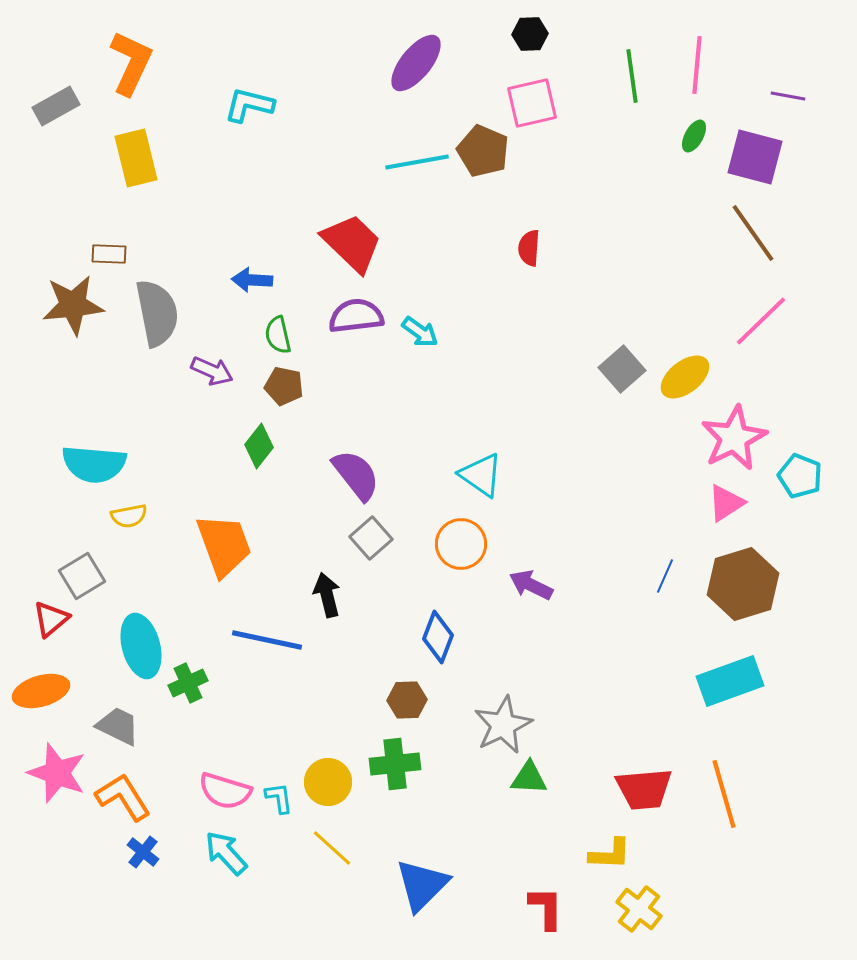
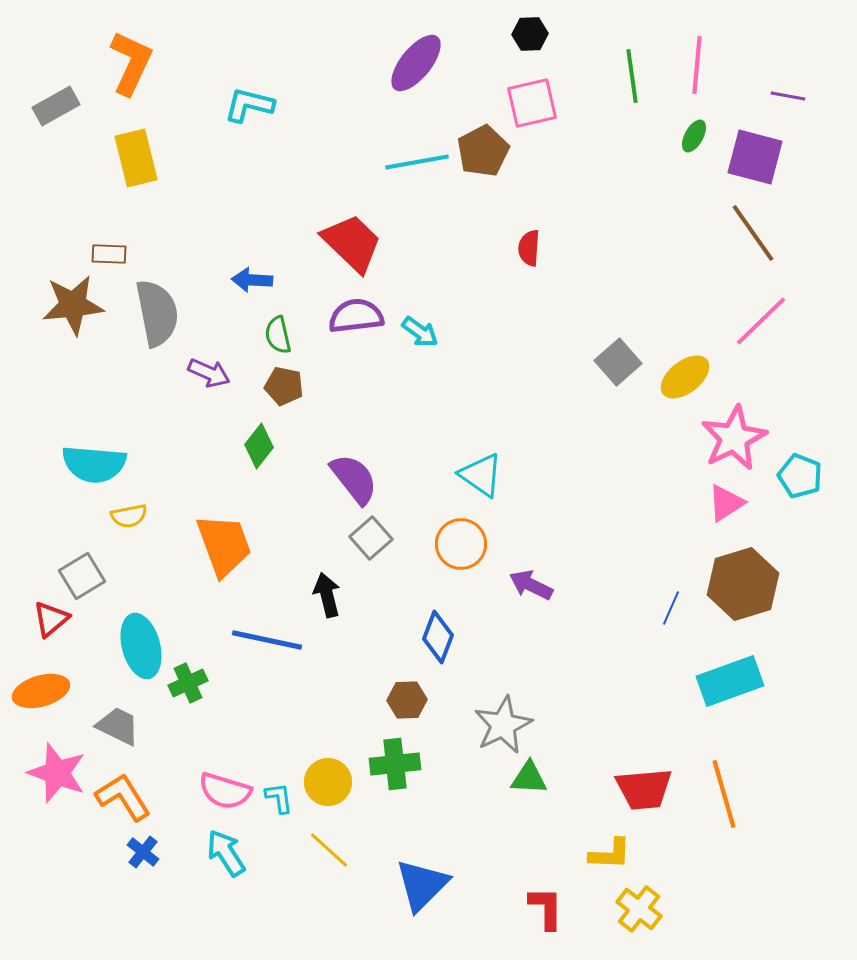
brown pentagon at (483, 151): rotated 21 degrees clockwise
gray square at (622, 369): moved 4 px left, 7 px up
purple arrow at (212, 371): moved 3 px left, 2 px down
purple semicircle at (356, 475): moved 2 px left, 4 px down
blue line at (665, 576): moved 6 px right, 32 px down
yellow line at (332, 848): moved 3 px left, 2 px down
cyan arrow at (226, 853): rotated 9 degrees clockwise
